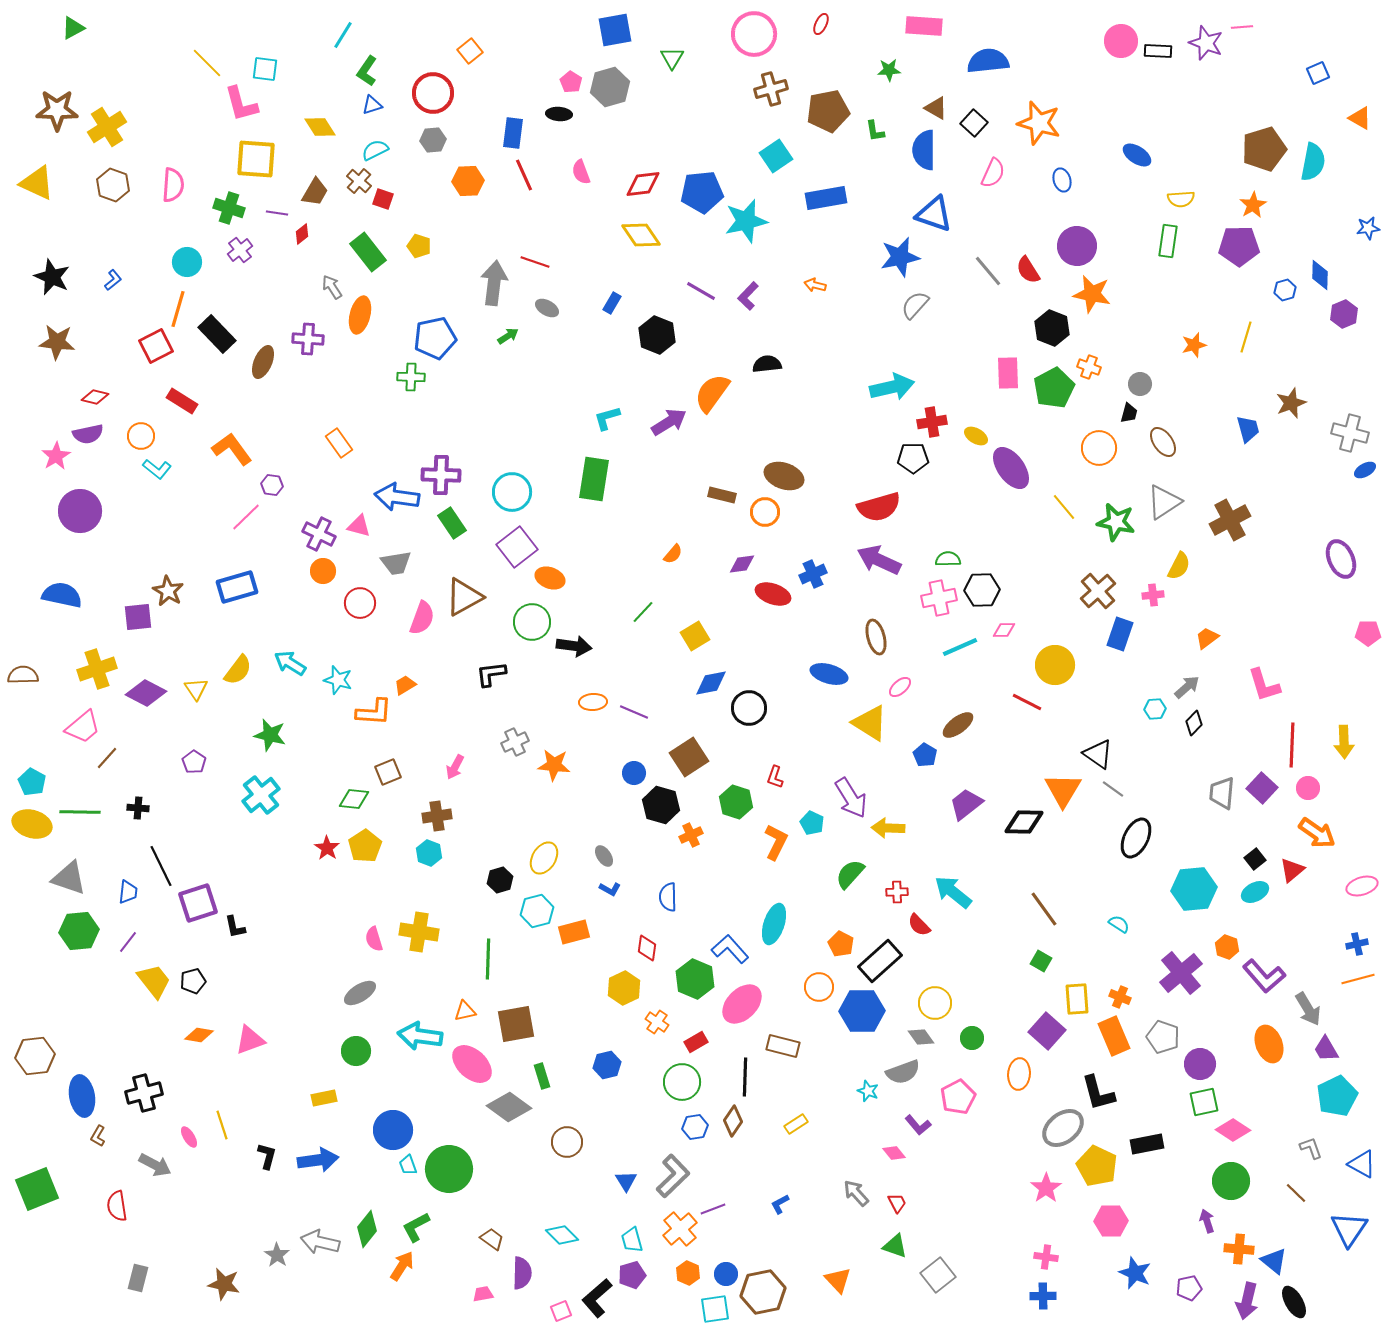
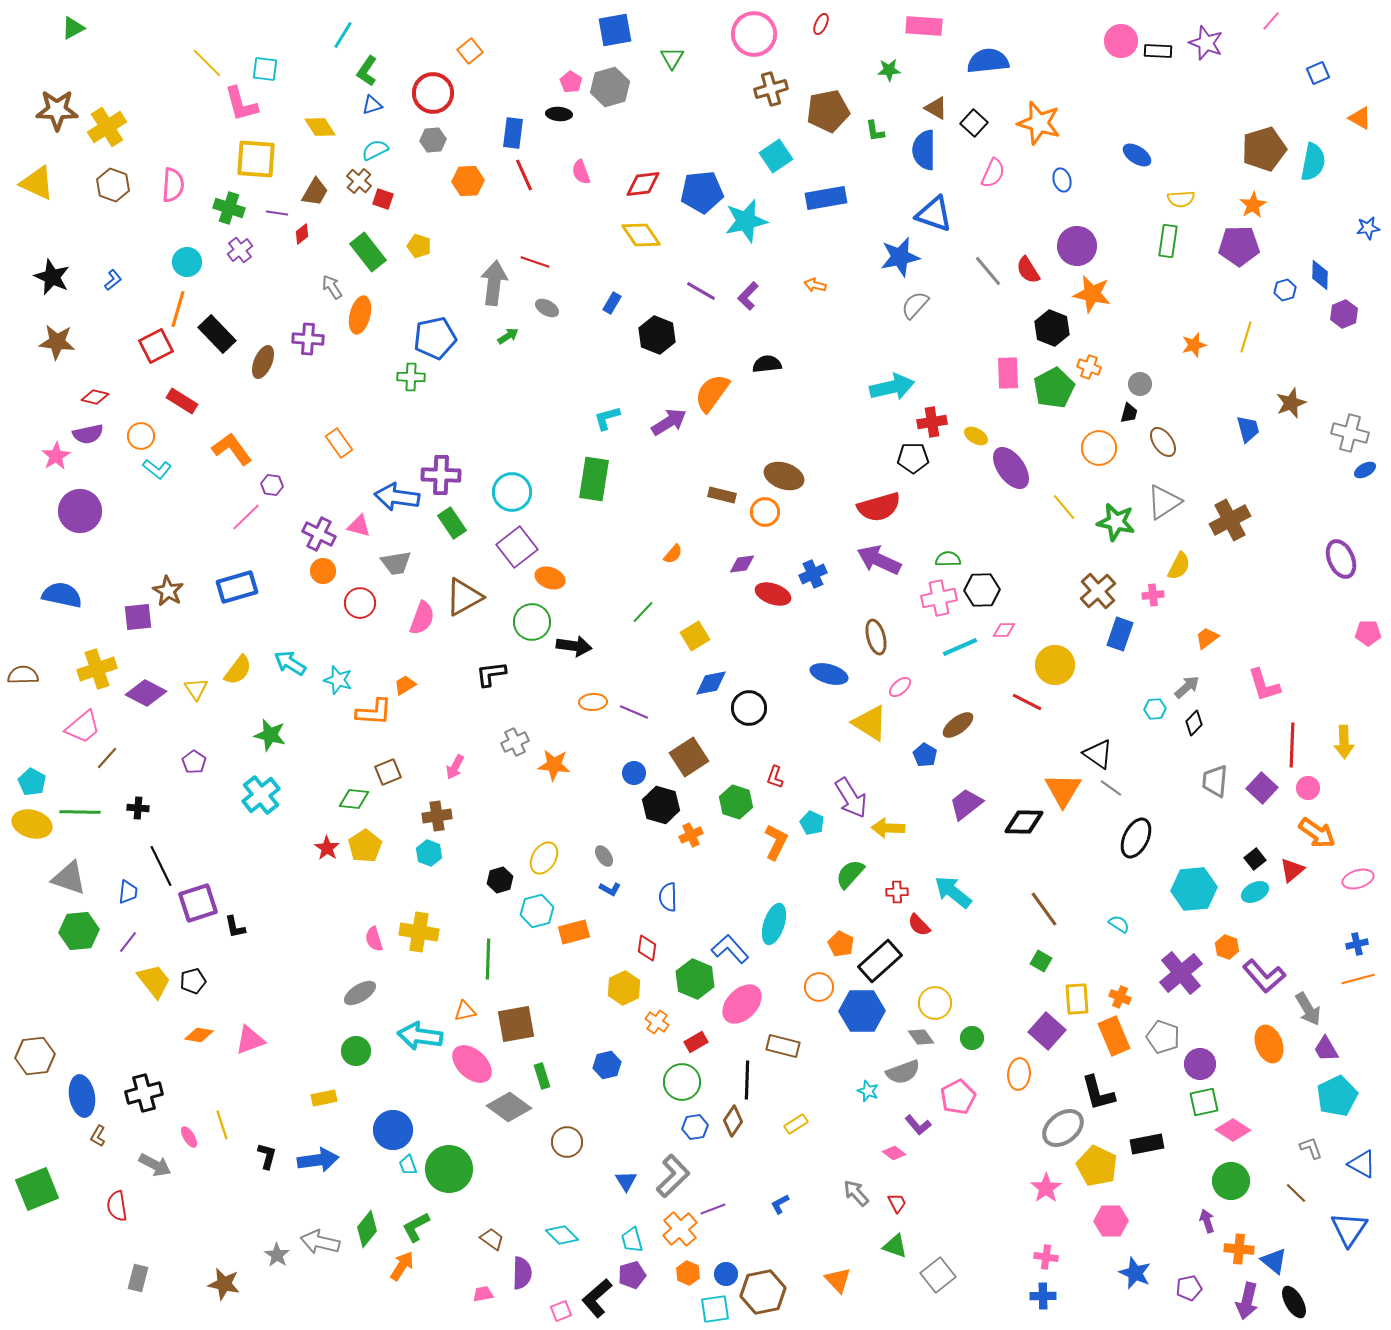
pink line at (1242, 27): moved 29 px right, 6 px up; rotated 45 degrees counterclockwise
gray line at (1113, 789): moved 2 px left, 1 px up
gray trapezoid at (1222, 793): moved 7 px left, 12 px up
pink ellipse at (1362, 886): moved 4 px left, 7 px up
black line at (745, 1077): moved 2 px right, 3 px down
pink diamond at (894, 1153): rotated 15 degrees counterclockwise
